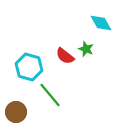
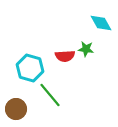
green star: rotated 14 degrees counterclockwise
red semicircle: rotated 42 degrees counterclockwise
cyan hexagon: moved 1 px right, 1 px down
brown circle: moved 3 px up
